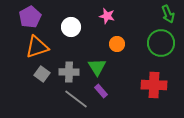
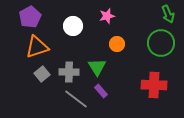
pink star: rotated 28 degrees counterclockwise
white circle: moved 2 px right, 1 px up
gray square: rotated 14 degrees clockwise
